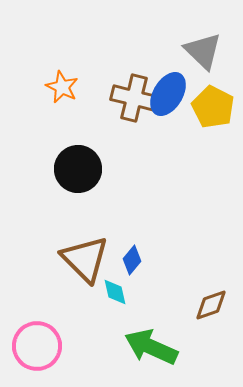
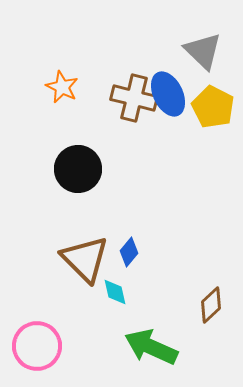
blue ellipse: rotated 57 degrees counterclockwise
blue diamond: moved 3 px left, 8 px up
brown diamond: rotated 24 degrees counterclockwise
